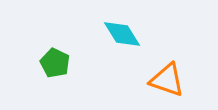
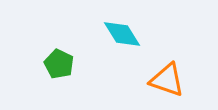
green pentagon: moved 4 px right, 1 px down
